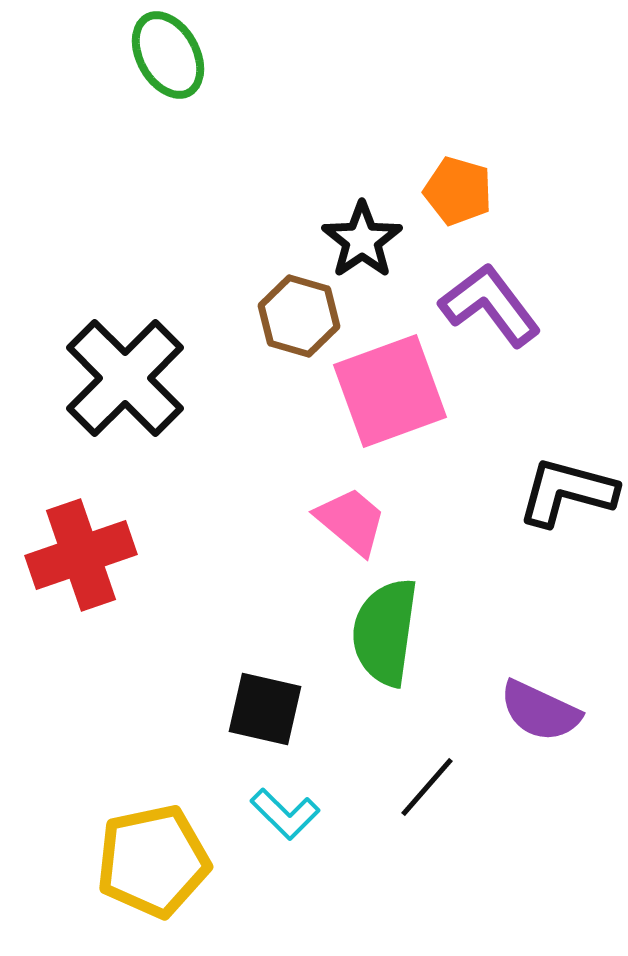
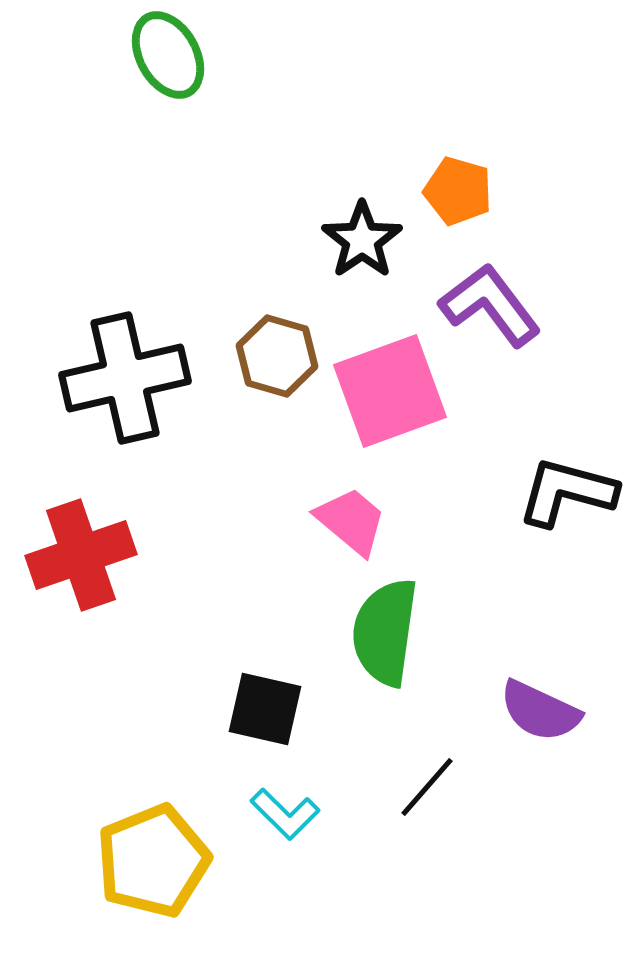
brown hexagon: moved 22 px left, 40 px down
black cross: rotated 32 degrees clockwise
yellow pentagon: rotated 10 degrees counterclockwise
